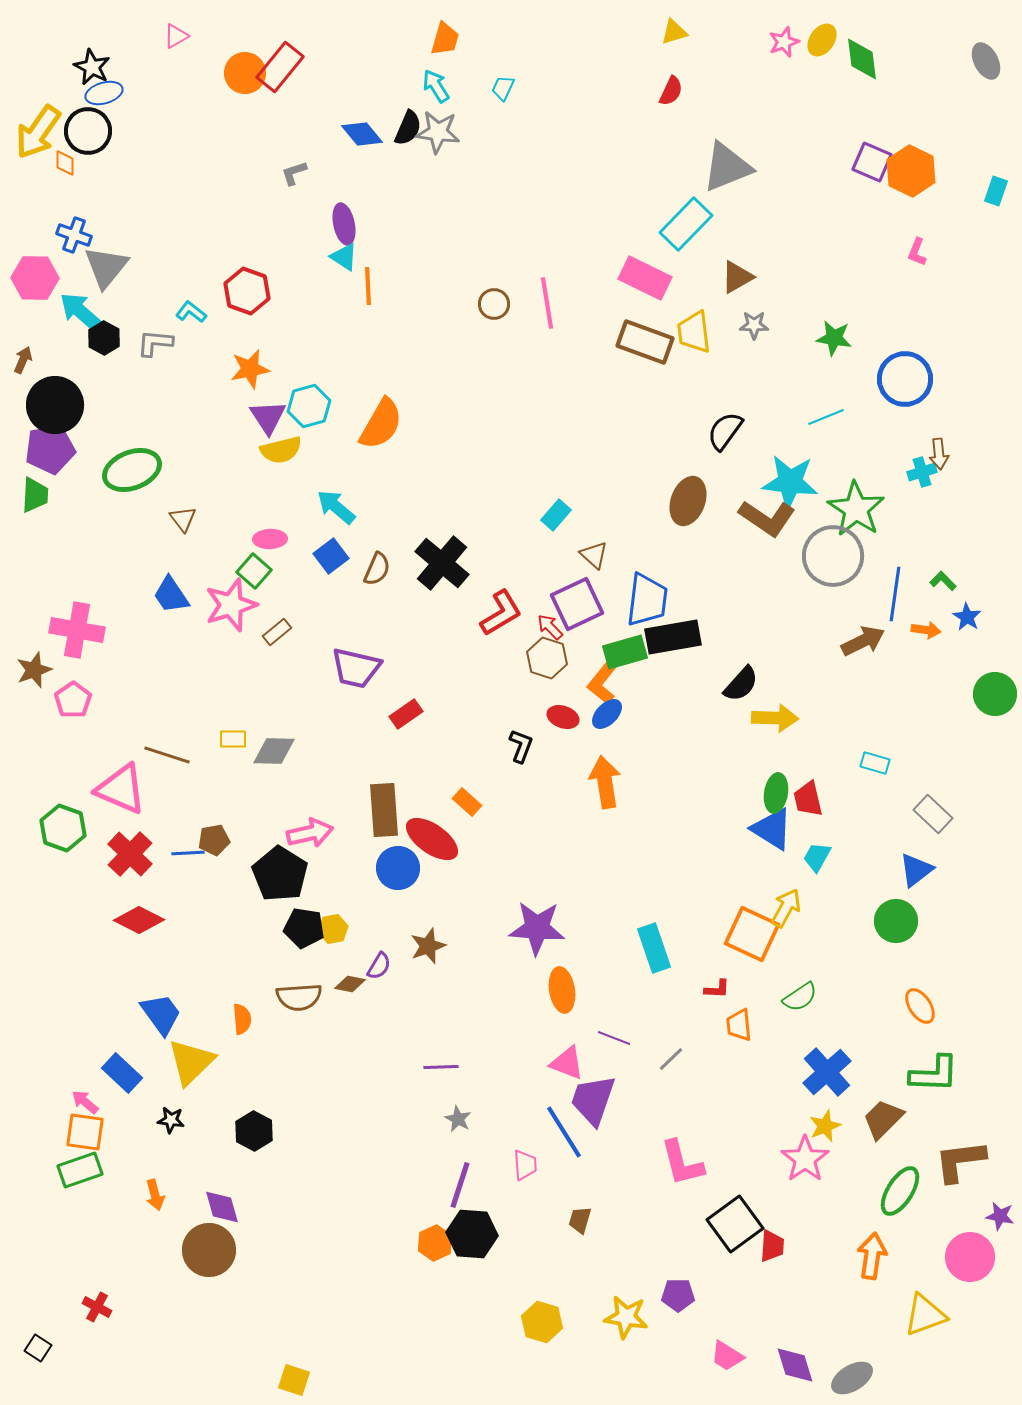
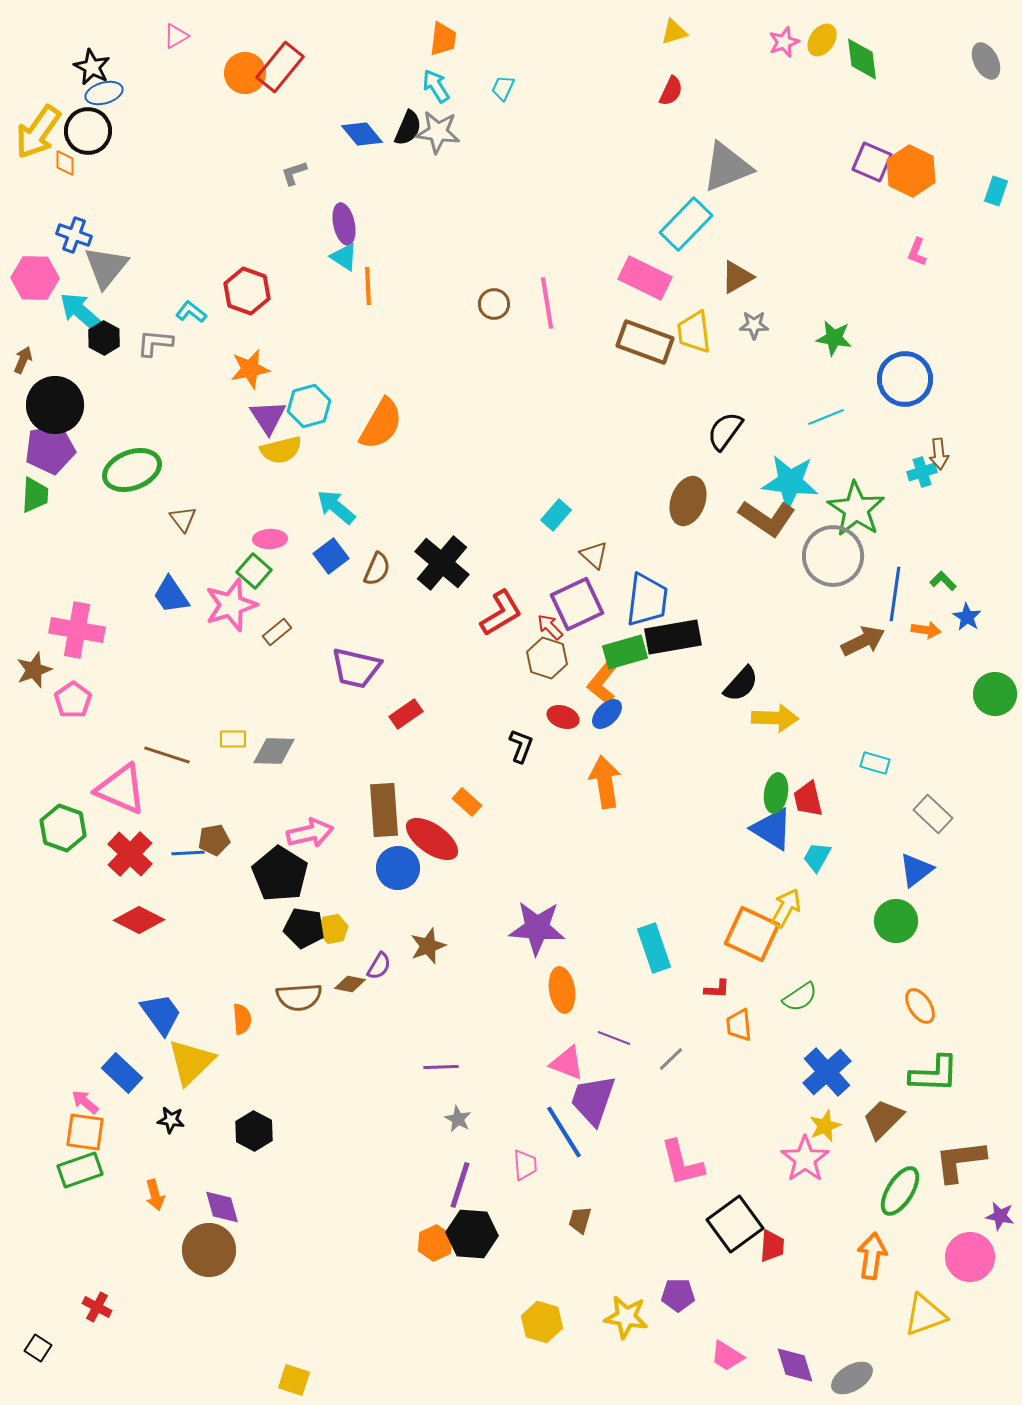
orange trapezoid at (445, 39): moved 2 px left; rotated 9 degrees counterclockwise
